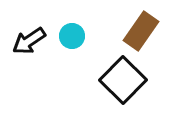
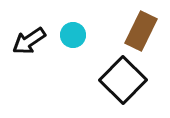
brown rectangle: rotated 9 degrees counterclockwise
cyan circle: moved 1 px right, 1 px up
